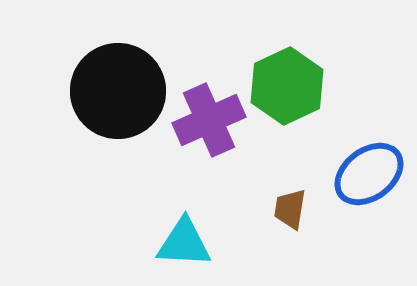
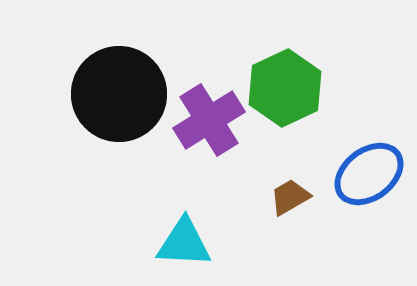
green hexagon: moved 2 px left, 2 px down
black circle: moved 1 px right, 3 px down
purple cross: rotated 8 degrees counterclockwise
brown trapezoid: moved 12 px up; rotated 51 degrees clockwise
